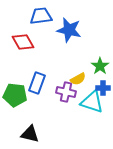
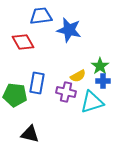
yellow semicircle: moved 3 px up
blue rectangle: rotated 10 degrees counterclockwise
blue cross: moved 7 px up
cyan triangle: rotated 35 degrees counterclockwise
